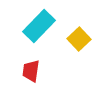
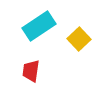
cyan rectangle: rotated 12 degrees clockwise
